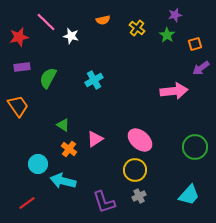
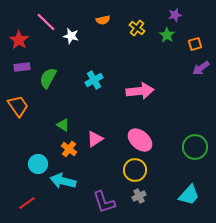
red star: moved 3 px down; rotated 24 degrees counterclockwise
pink arrow: moved 34 px left
